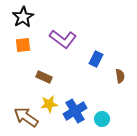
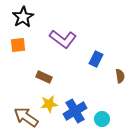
orange square: moved 5 px left
